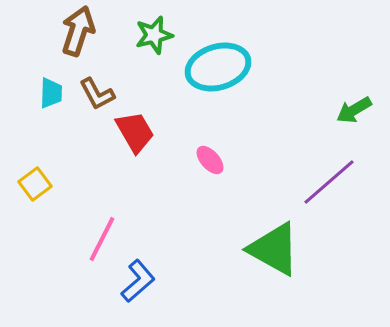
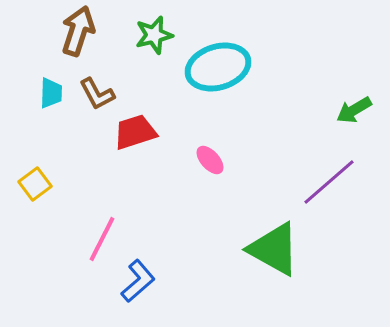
red trapezoid: rotated 78 degrees counterclockwise
